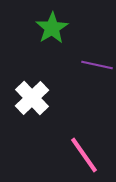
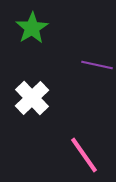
green star: moved 20 px left
